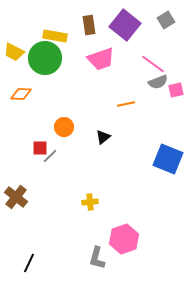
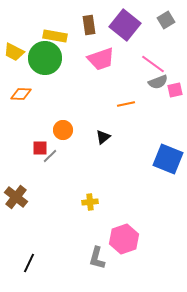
pink square: moved 1 px left
orange circle: moved 1 px left, 3 px down
